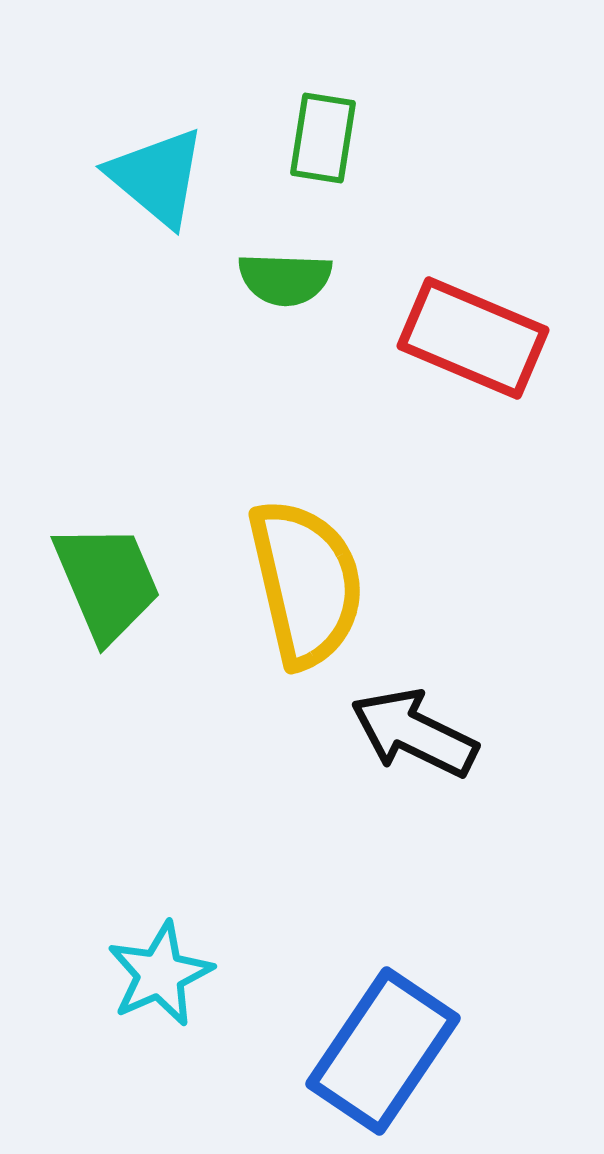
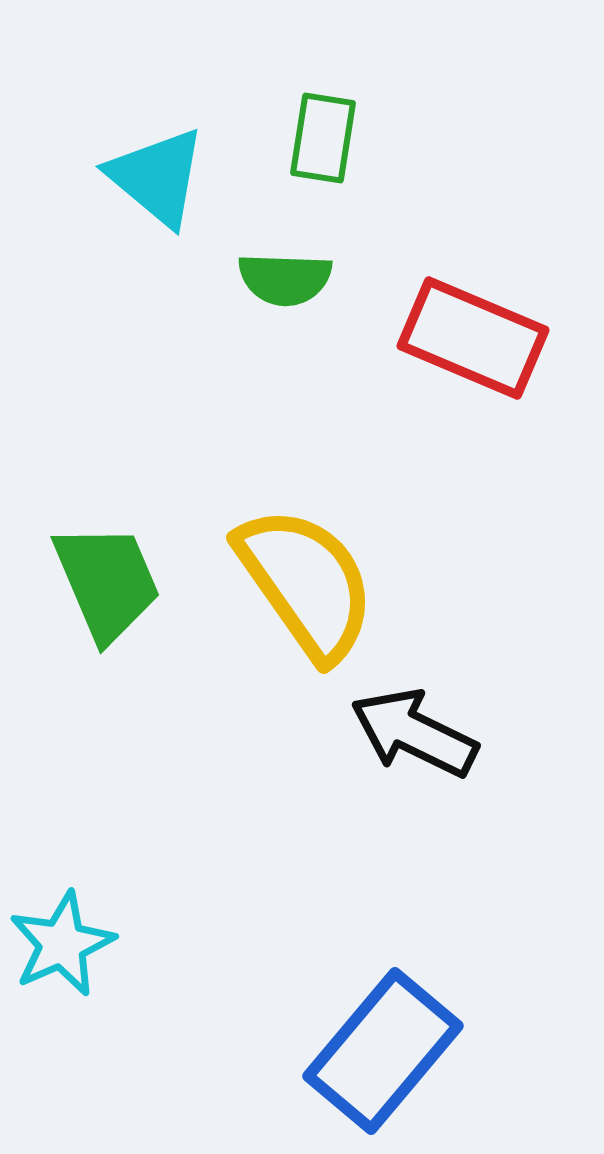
yellow semicircle: rotated 22 degrees counterclockwise
cyan star: moved 98 px left, 30 px up
blue rectangle: rotated 6 degrees clockwise
